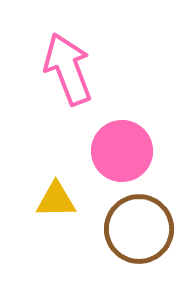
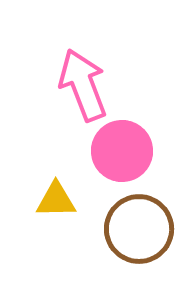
pink arrow: moved 15 px right, 16 px down
